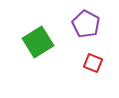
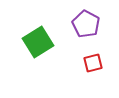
red square: rotated 36 degrees counterclockwise
